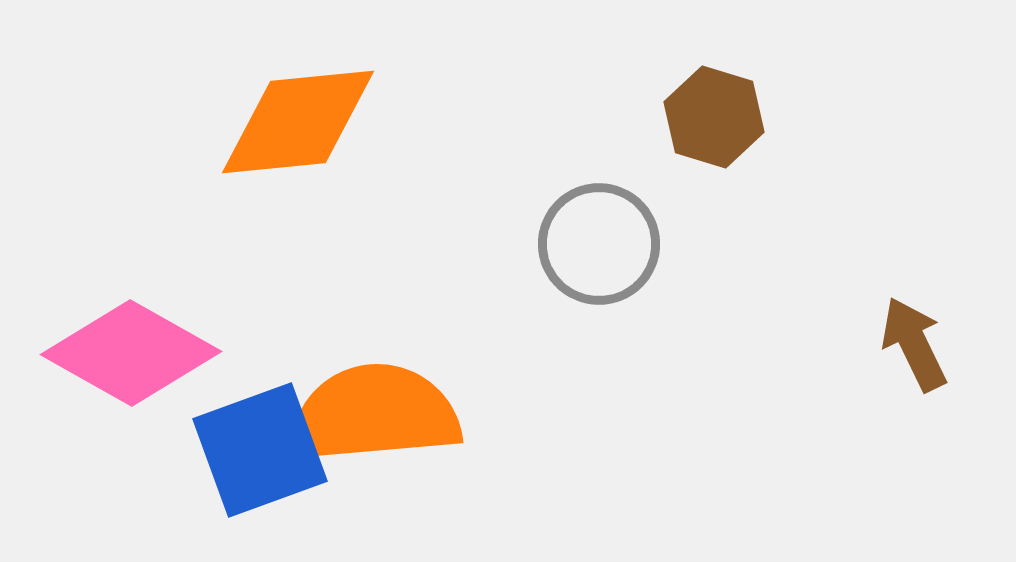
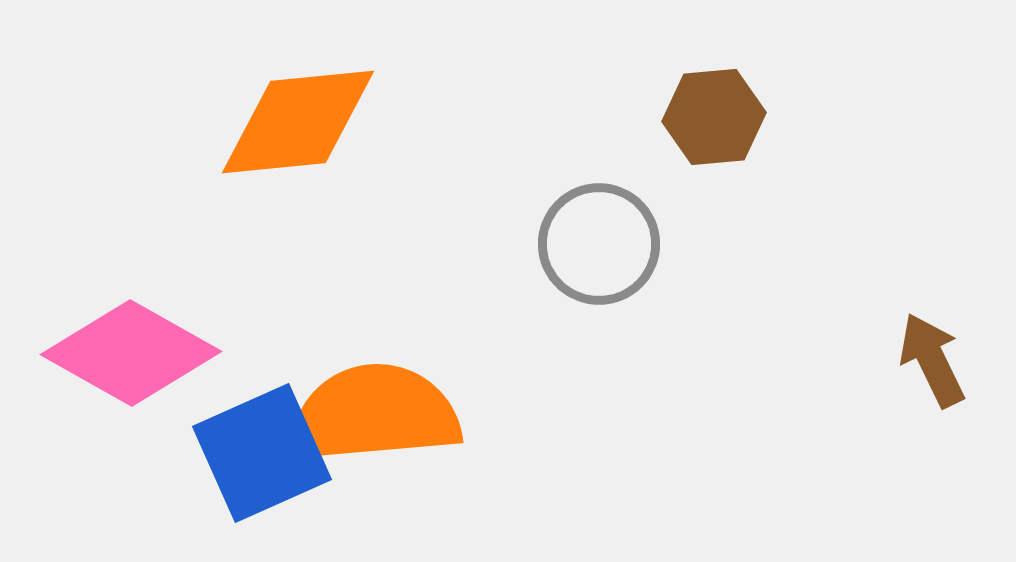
brown hexagon: rotated 22 degrees counterclockwise
brown arrow: moved 18 px right, 16 px down
blue square: moved 2 px right, 3 px down; rotated 4 degrees counterclockwise
